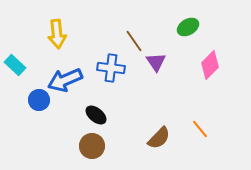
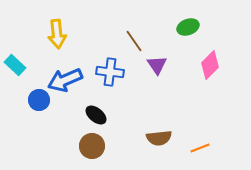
green ellipse: rotated 10 degrees clockwise
purple triangle: moved 1 px right, 3 px down
blue cross: moved 1 px left, 4 px down
orange line: moved 19 px down; rotated 72 degrees counterclockwise
brown semicircle: rotated 40 degrees clockwise
